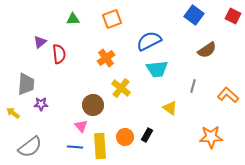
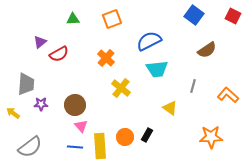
red semicircle: rotated 66 degrees clockwise
orange cross: rotated 12 degrees counterclockwise
brown circle: moved 18 px left
